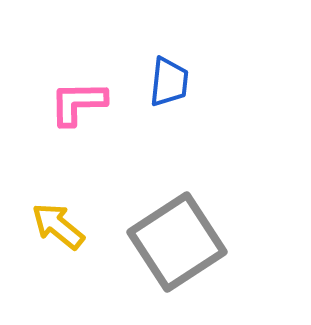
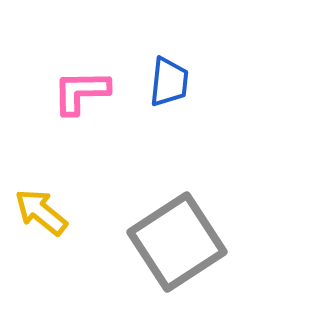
pink L-shape: moved 3 px right, 11 px up
yellow arrow: moved 17 px left, 14 px up
